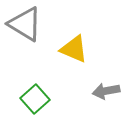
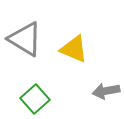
gray triangle: moved 15 px down
